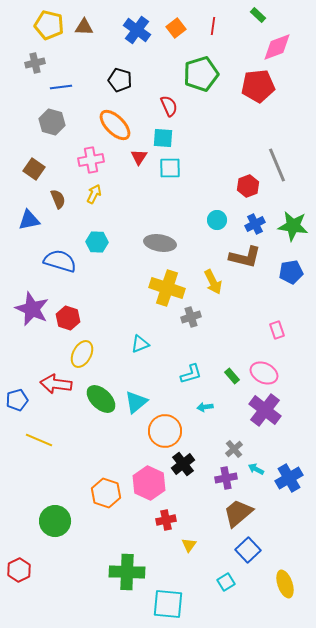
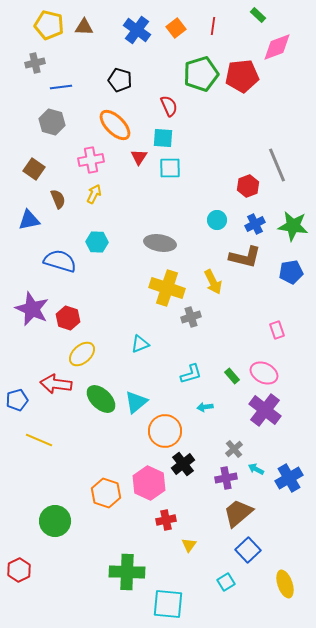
red pentagon at (258, 86): moved 16 px left, 10 px up
yellow ellipse at (82, 354): rotated 20 degrees clockwise
